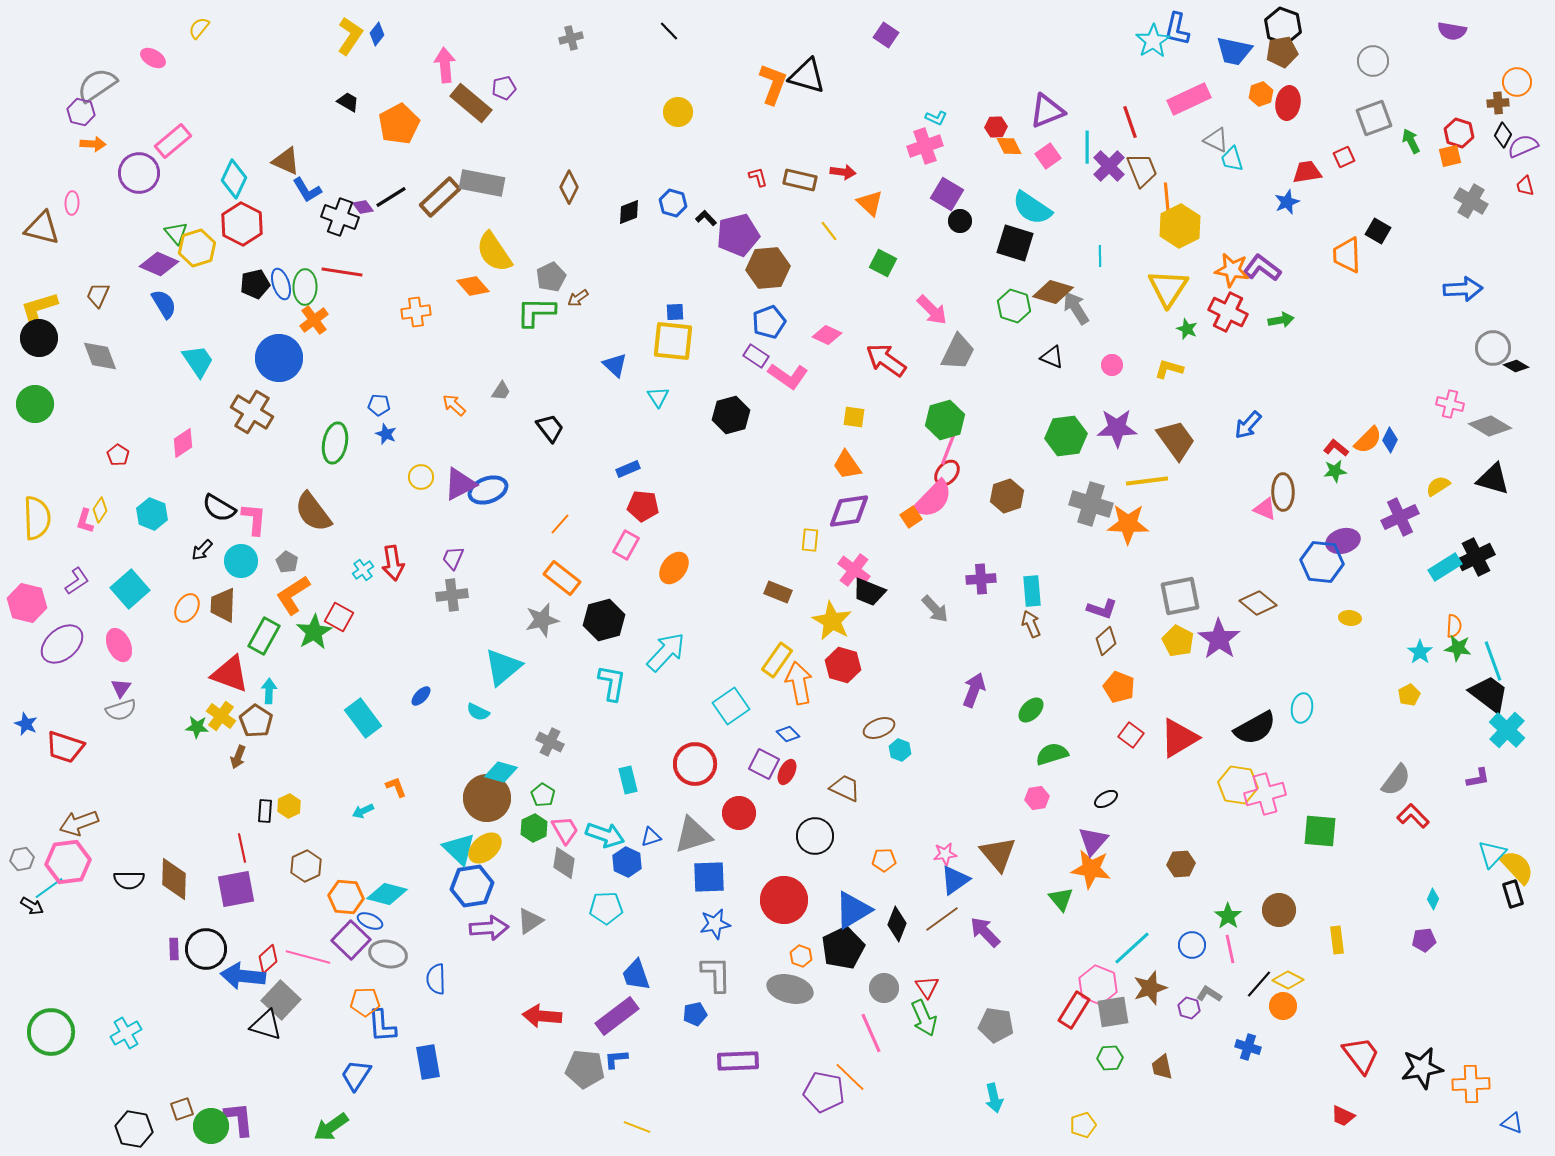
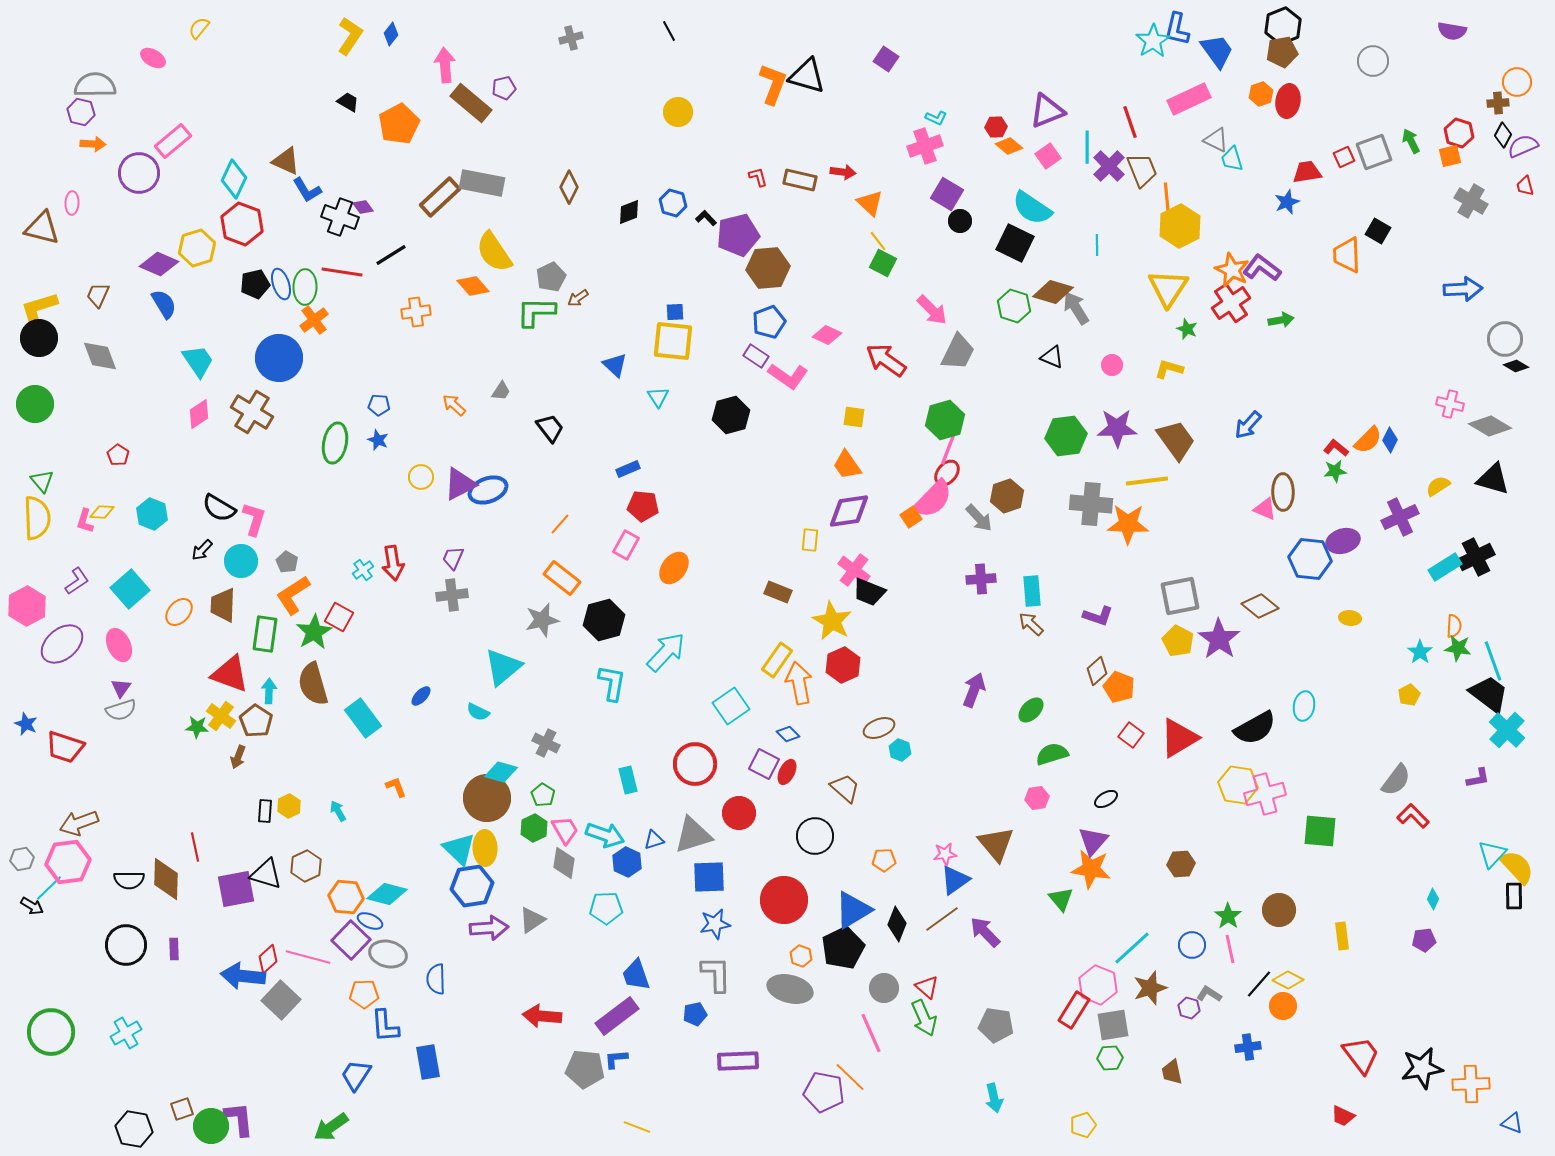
black hexagon at (1283, 26): rotated 18 degrees clockwise
black line at (669, 31): rotated 15 degrees clockwise
blue diamond at (377, 34): moved 14 px right
purple square at (886, 35): moved 24 px down
blue trapezoid at (1234, 51): moved 17 px left; rotated 138 degrees counterclockwise
gray semicircle at (97, 85): moved 2 px left; rotated 33 degrees clockwise
red ellipse at (1288, 103): moved 2 px up
gray square at (1374, 118): moved 34 px down
orange diamond at (1009, 146): rotated 24 degrees counterclockwise
black line at (391, 197): moved 58 px down
red hexagon at (242, 224): rotated 6 degrees counterclockwise
yellow line at (829, 231): moved 49 px right, 10 px down
green triangle at (176, 233): moved 134 px left, 248 px down
black square at (1015, 243): rotated 9 degrees clockwise
cyan line at (1100, 256): moved 3 px left, 11 px up
orange star at (1232, 270): rotated 16 degrees clockwise
red cross at (1228, 312): moved 3 px right, 9 px up; rotated 30 degrees clockwise
gray circle at (1493, 348): moved 12 px right, 9 px up
blue star at (386, 434): moved 8 px left, 6 px down
pink diamond at (183, 443): moved 16 px right, 29 px up
gray cross at (1091, 504): rotated 12 degrees counterclockwise
yellow diamond at (100, 510): moved 2 px right, 2 px down; rotated 60 degrees clockwise
brown semicircle at (313, 512): moved 172 px down; rotated 21 degrees clockwise
pink L-shape at (254, 519): rotated 12 degrees clockwise
blue hexagon at (1322, 562): moved 12 px left, 3 px up
pink hexagon at (27, 603): moved 3 px down; rotated 18 degrees clockwise
brown diamond at (1258, 603): moved 2 px right, 3 px down
orange ellipse at (187, 608): moved 8 px left, 4 px down; rotated 12 degrees clockwise
gray arrow at (935, 609): moved 44 px right, 91 px up
purple L-shape at (1102, 609): moved 4 px left, 7 px down
brown arrow at (1031, 624): rotated 24 degrees counterclockwise
green rectangle at (264, 636): moved 1 px right, 2 px up; rotated 21 degrees counterclockwise
brown diamond at (1106, 641): moved 9 px left, 30 px down
red hexagon at (843, 665): rotated 20 degrees clockwise
cyan ellipse at (1302, 708): moved 2 px right, 2 px up
gray cross at (550, 742): moved 4 px left, 1 px down
brown trapezoid at (845, 788): rotated 16 degrees clockwise
cyan arrow at (363, 811): moved 25 px left; rotated 85 degrees clockwise
blue triangle at (651, 837): moved 3 px right, 3 px down
red line at (242, 848): moved 47 px left, 1 px up
yellow ellipse at (485, 848): rotated 52 degrees counterclockwise
brown triangle at (998, 854): moved 2 px left, 10 px up
brown diamond at (174, 879): moved 8 px left
cyan line at (49, 888): rotated 8 degrees counterclockwise
black rectangle at (1513, 894): moved 1 px right, 2 px down; rotated 16 degrees clockwise
gray triangle at (530, 921): moved 2 px right, 1 px up
yellow rectangle at (1337, 940): moved 5 px right, 4 px up
black circle at (206, 949): moved 80 px left, 4 px up
red triangle at (927, 987): rotated 15 degrees counterclockwise
orange pentagon at (365, 1002): moved 1 px left, 8 px up
gray square at (1113, 1012): moved 13 px down
black triangle at (266, 1025): moved 151 px up
blue L-shape at (382, 1026): moved 3 px right
blue cross at (1248, 1047): rotated 25 degrees counterclockwise
brown trapezoid at (1162, 1067): moved 10 px right, 5 px down
